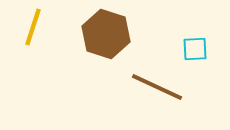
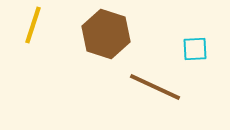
yellow line: moved 2 px up
brown line: moved 2 px left
